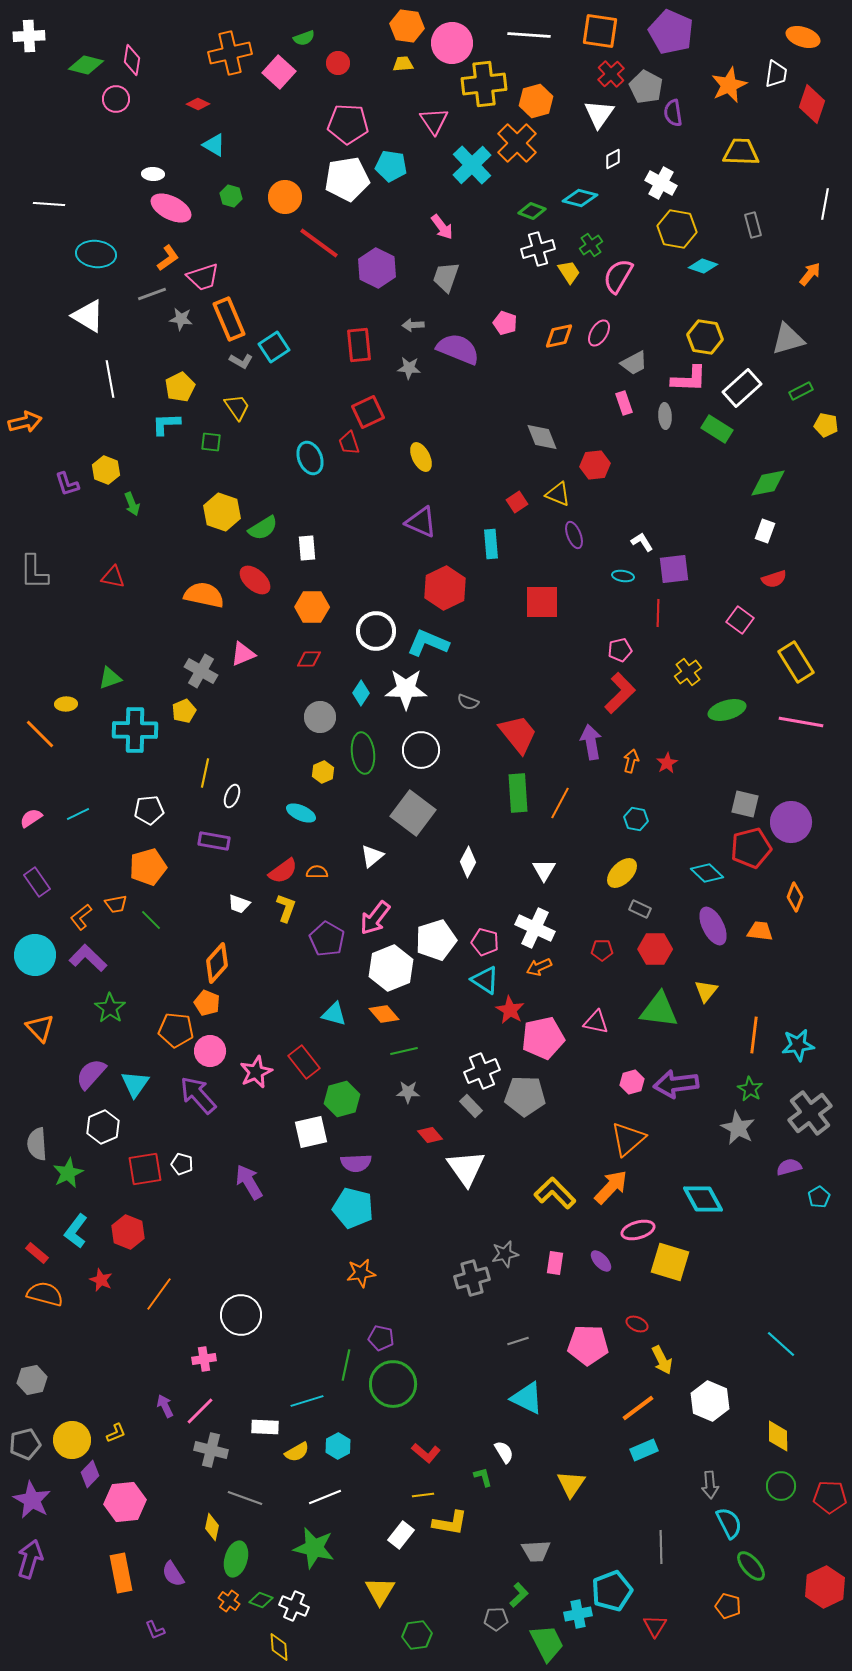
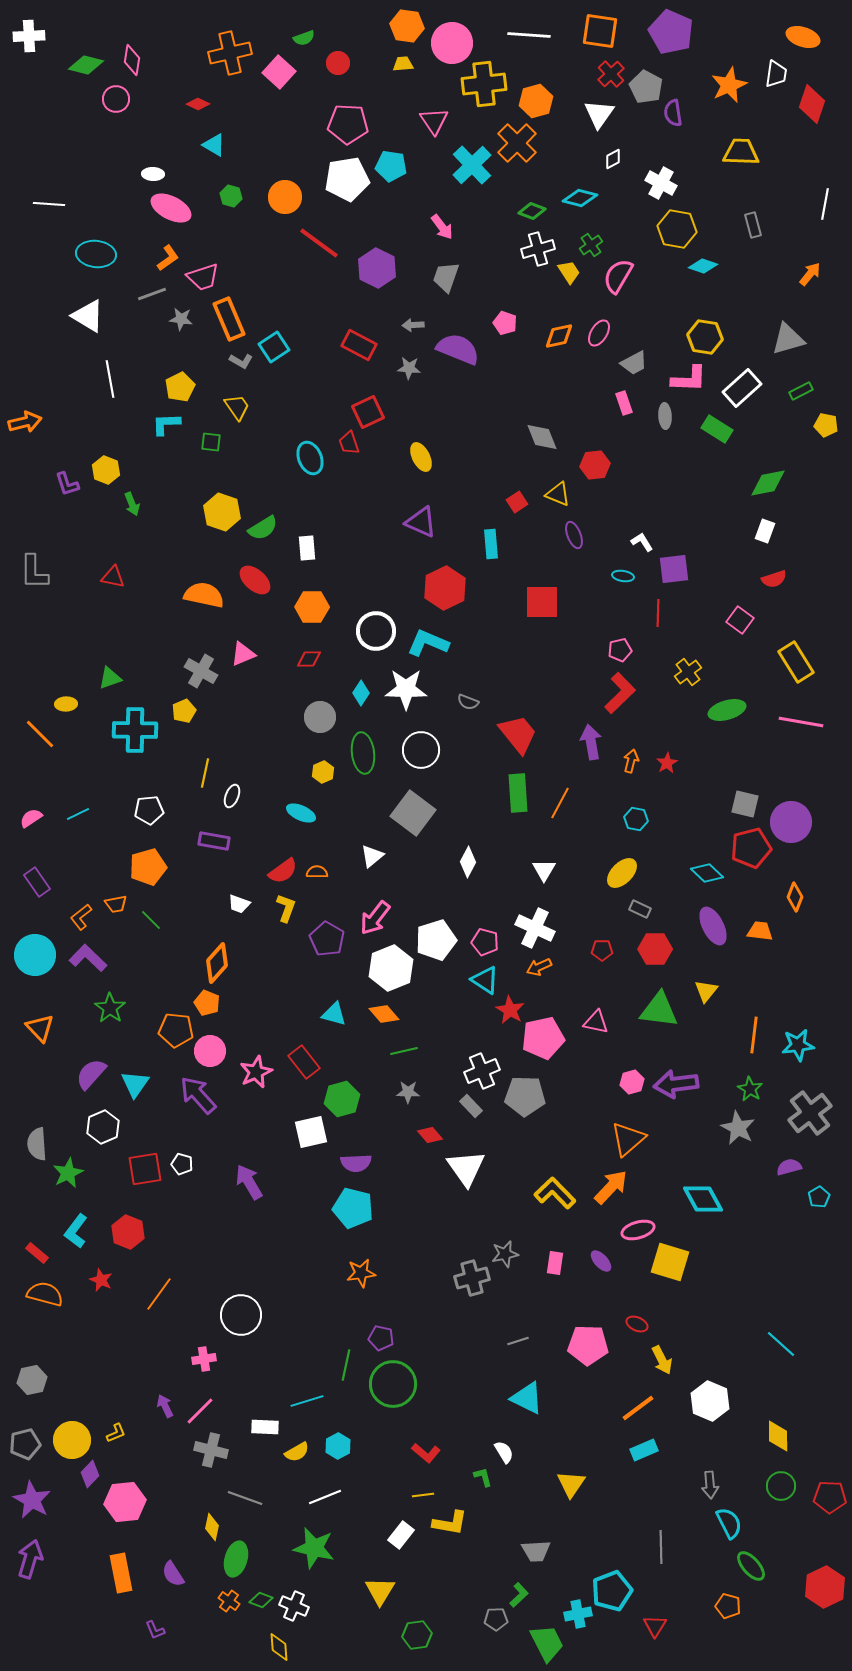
red rectangle at (359, 345): rotated 56 degrees counterclockwise
